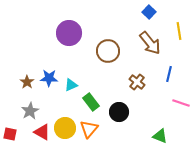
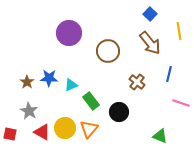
blue square: moved 1 px right, 2 px down
green rectangle: moved 1 px up
gray star: moved 1 px left; rotated 12 degrees counterclockwise
